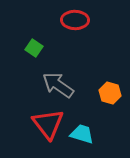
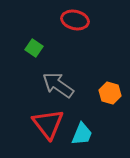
red ellipse: rotated 12 degrees clockwise
cyan trapezoid: rotated 95 degrees clockwise
